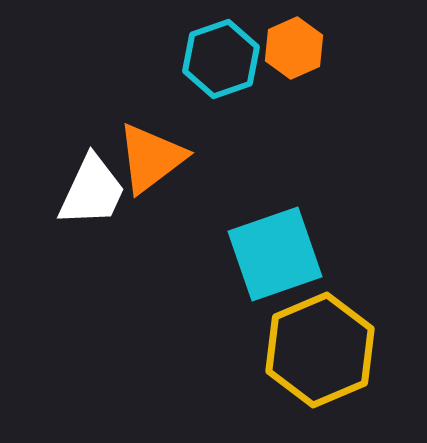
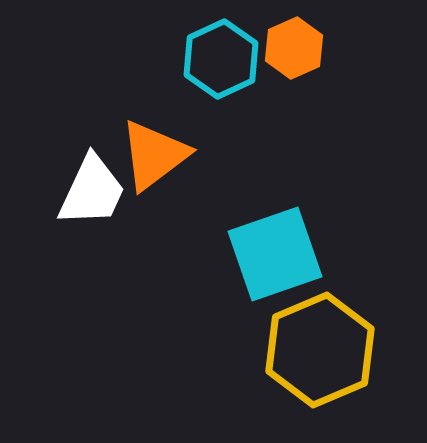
cyan hexagon: rotated 6 degrees counterclockwise
orange triangle: moved 3 px right, 3 px up
